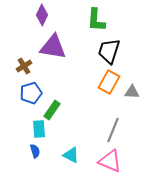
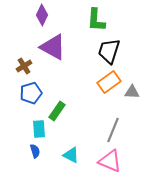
purple triangle: rotated 20 degrees clockwise
orange rectangle: rotated 25 degrees clockwise
green rectangle: moved 5 px right, 1 px down
